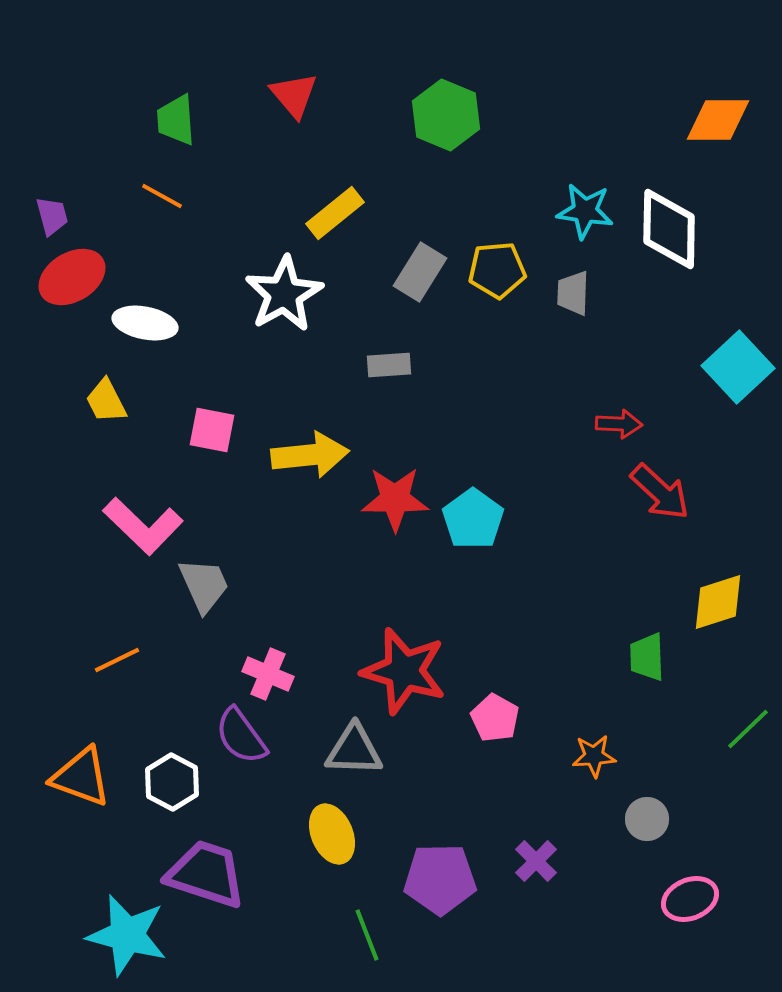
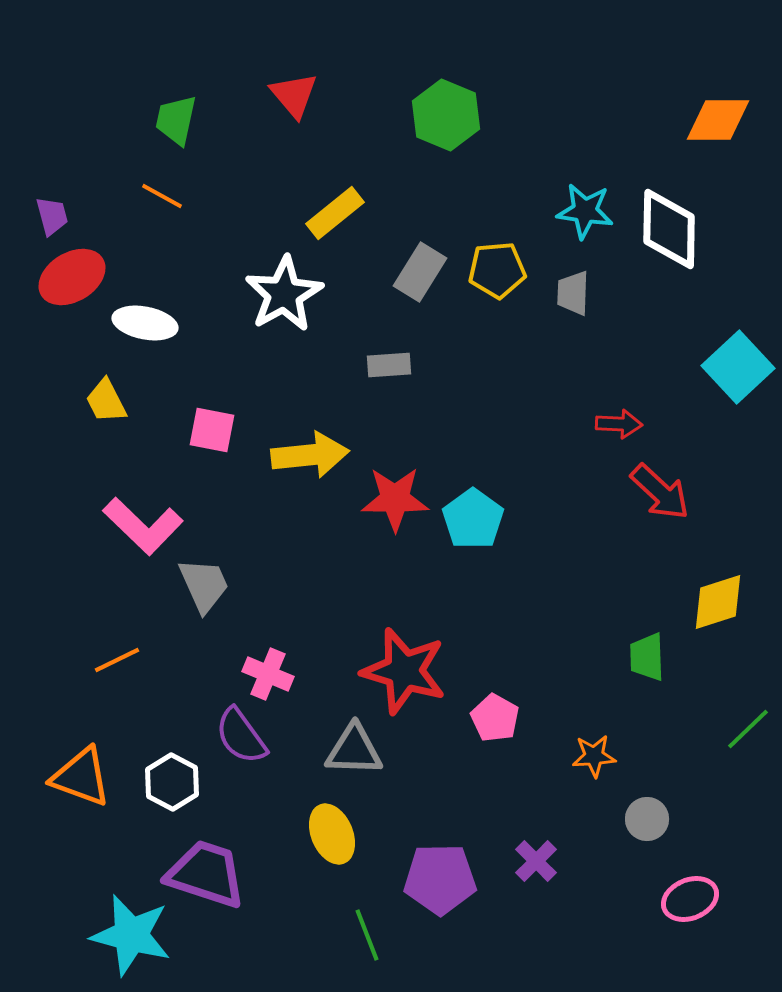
green trapezoid at (176, 120): rotated 16 degrees clockwise
cyan star at (127, 935): moved 4 px right
